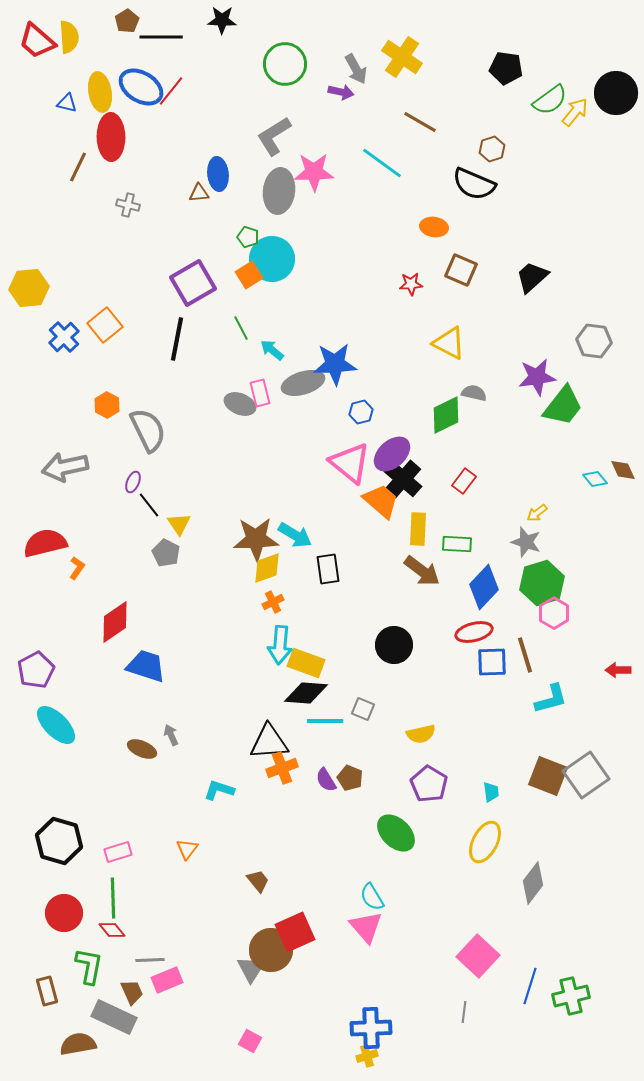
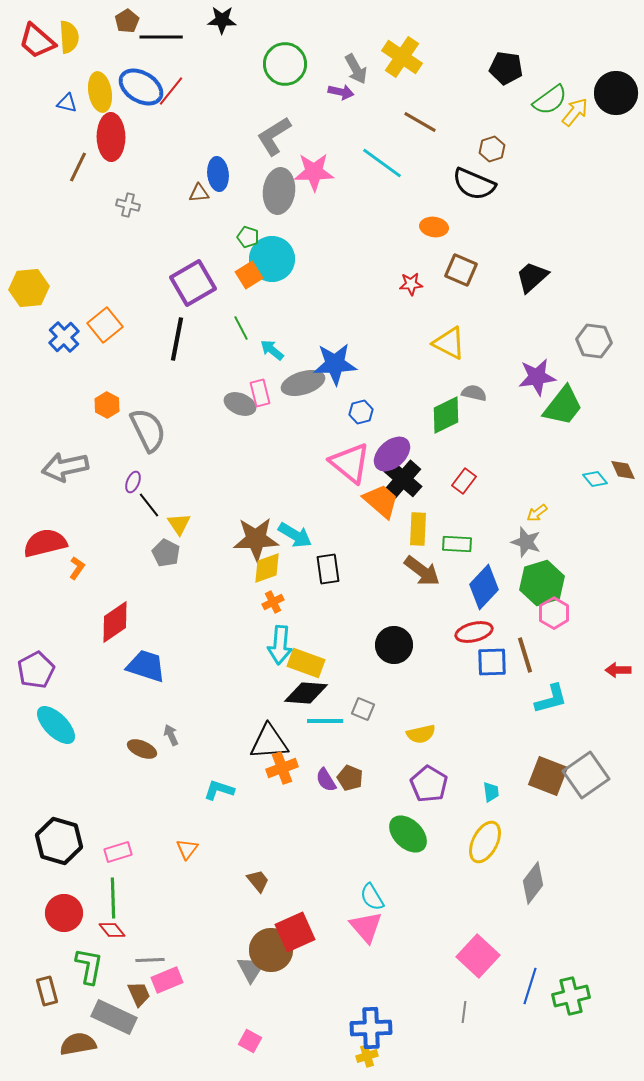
green ellipse at (396, 833): moved 12 px right, 1 px down
brown trapezoid at (132, 992): moved 7 px right, 2 px down
